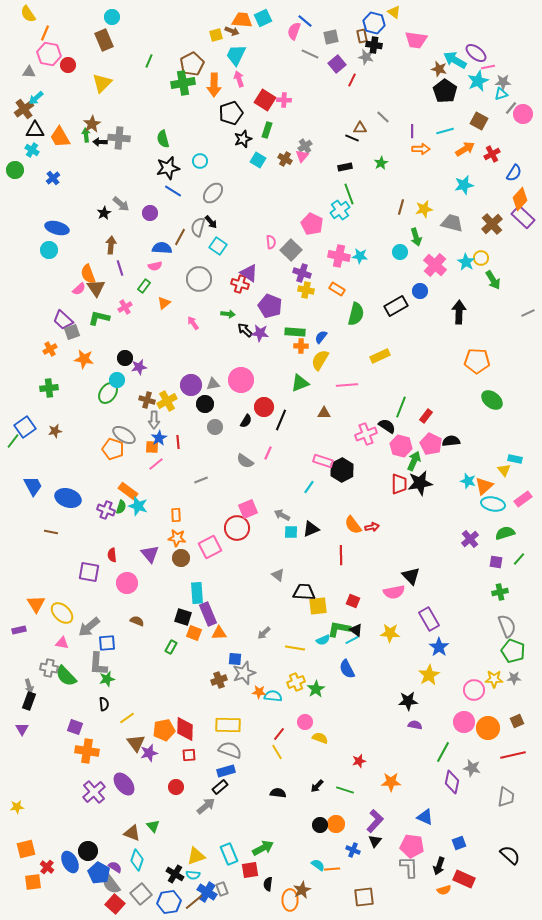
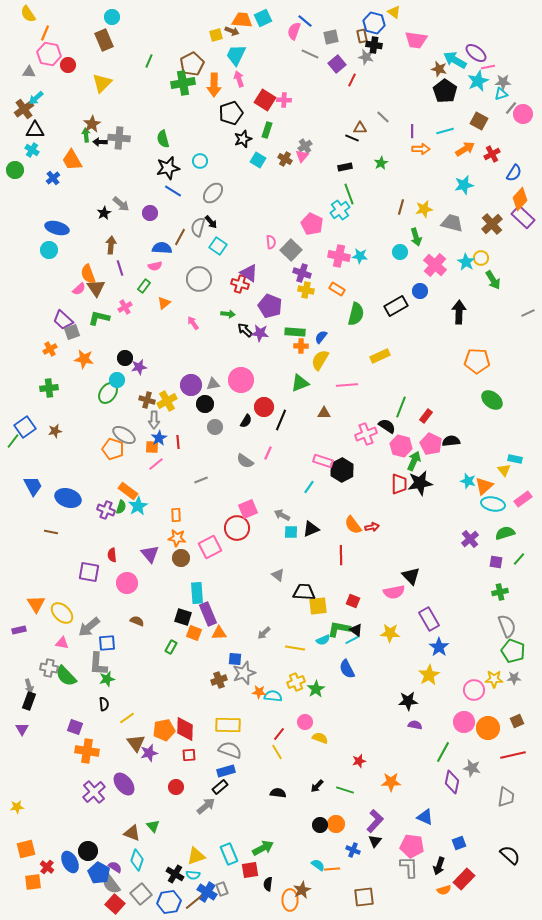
orange trapezoid at (60, 137): moved 12 px right, 23 px down
cyan star at (138, 506): rotated 24 degrees clockwise
red rectangle at (464, 879): rotated 70 degrees counterclockwise
